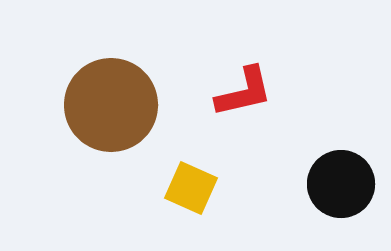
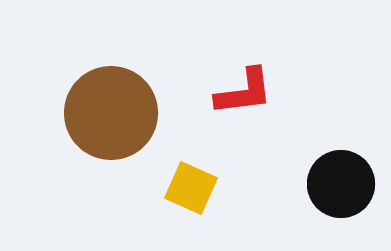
red L-shape: rotated 6 degrees clockwise
brown circle: moved 8 px down
